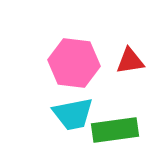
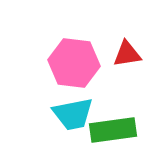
red triangle: moved 3 px left, 7 px up
green rectangle: moved 2 px left
